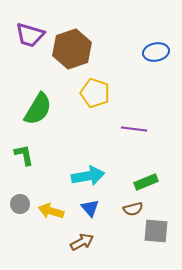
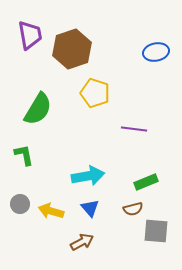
purple trapezoid: rotated 116 degrees counterclockwise
